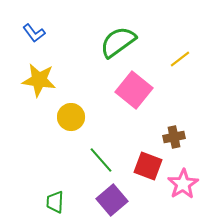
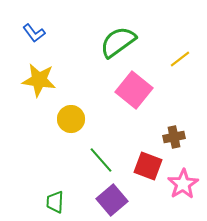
yellow circle: moved 2 px down
